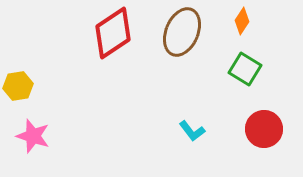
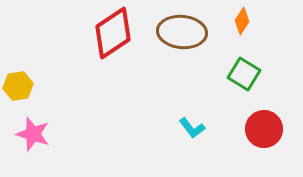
brown ellipse: rotated 72 degrees clockwise
green square: moved 1 px left, 5 px down
cyan L-shape: moved 3 px up
pink star: moved 2 px up
